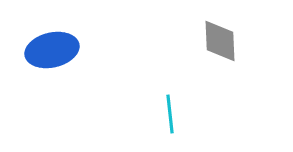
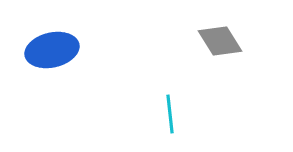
gray diamond: rotated 30 degrees counterclockwise
